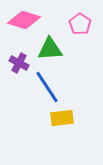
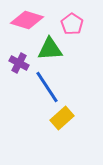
pink diamond: moved 3 px right
pink pentagon: moved 8 px left
yellow rectangle: rotated 35 degrees counterclockwise
